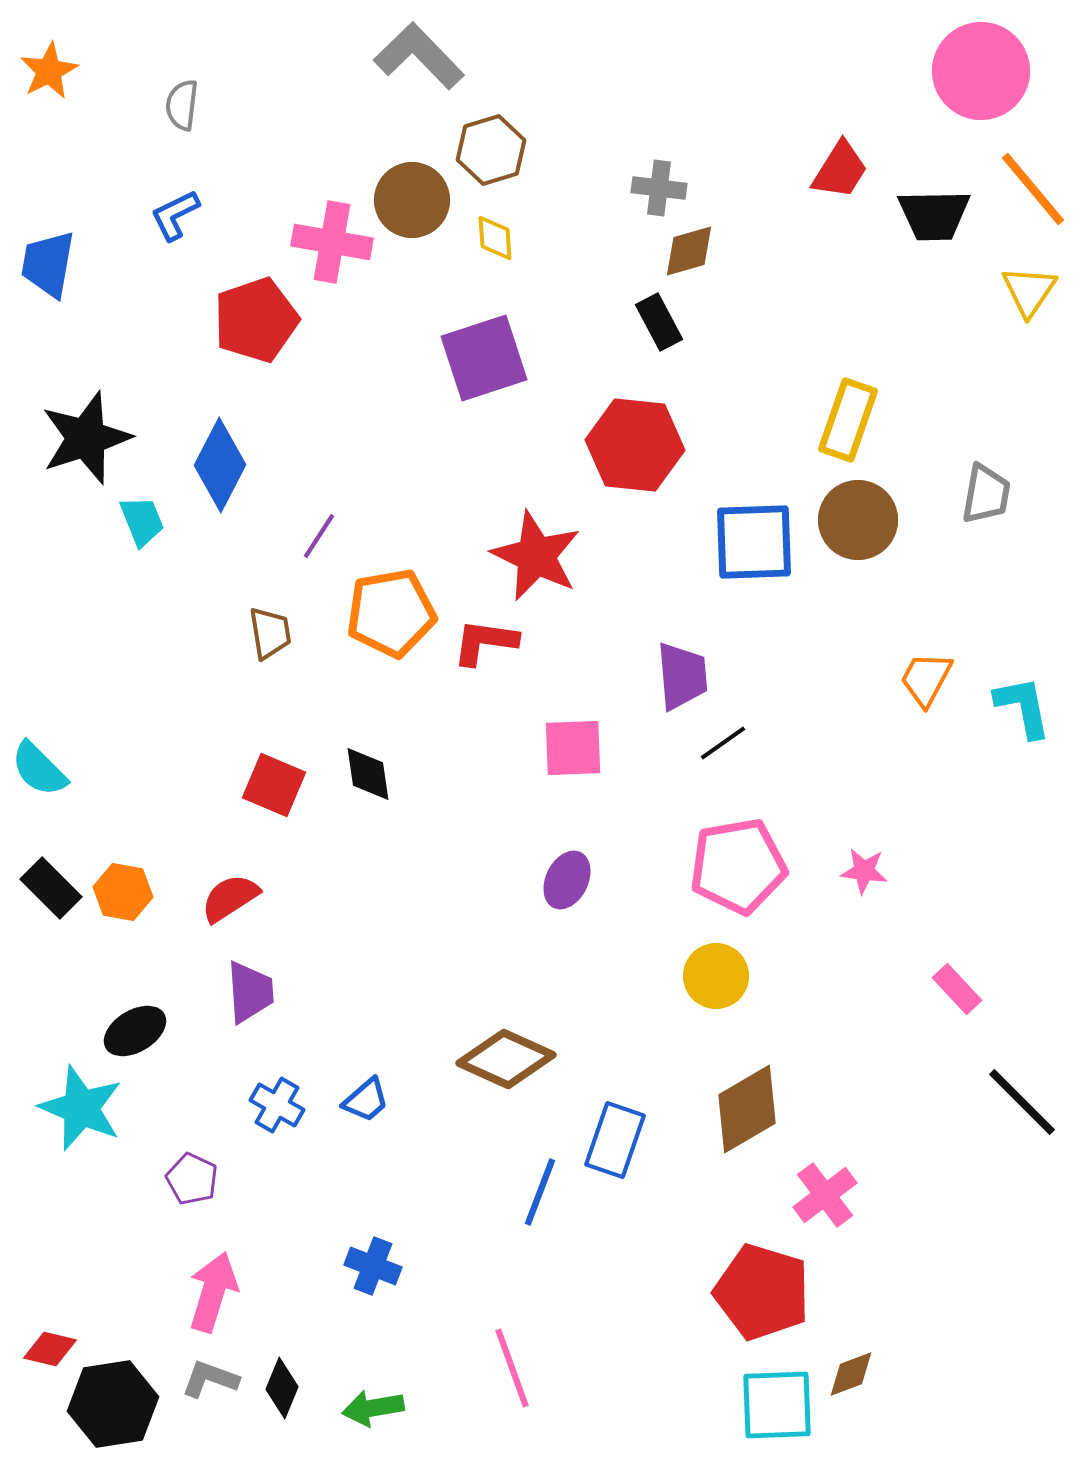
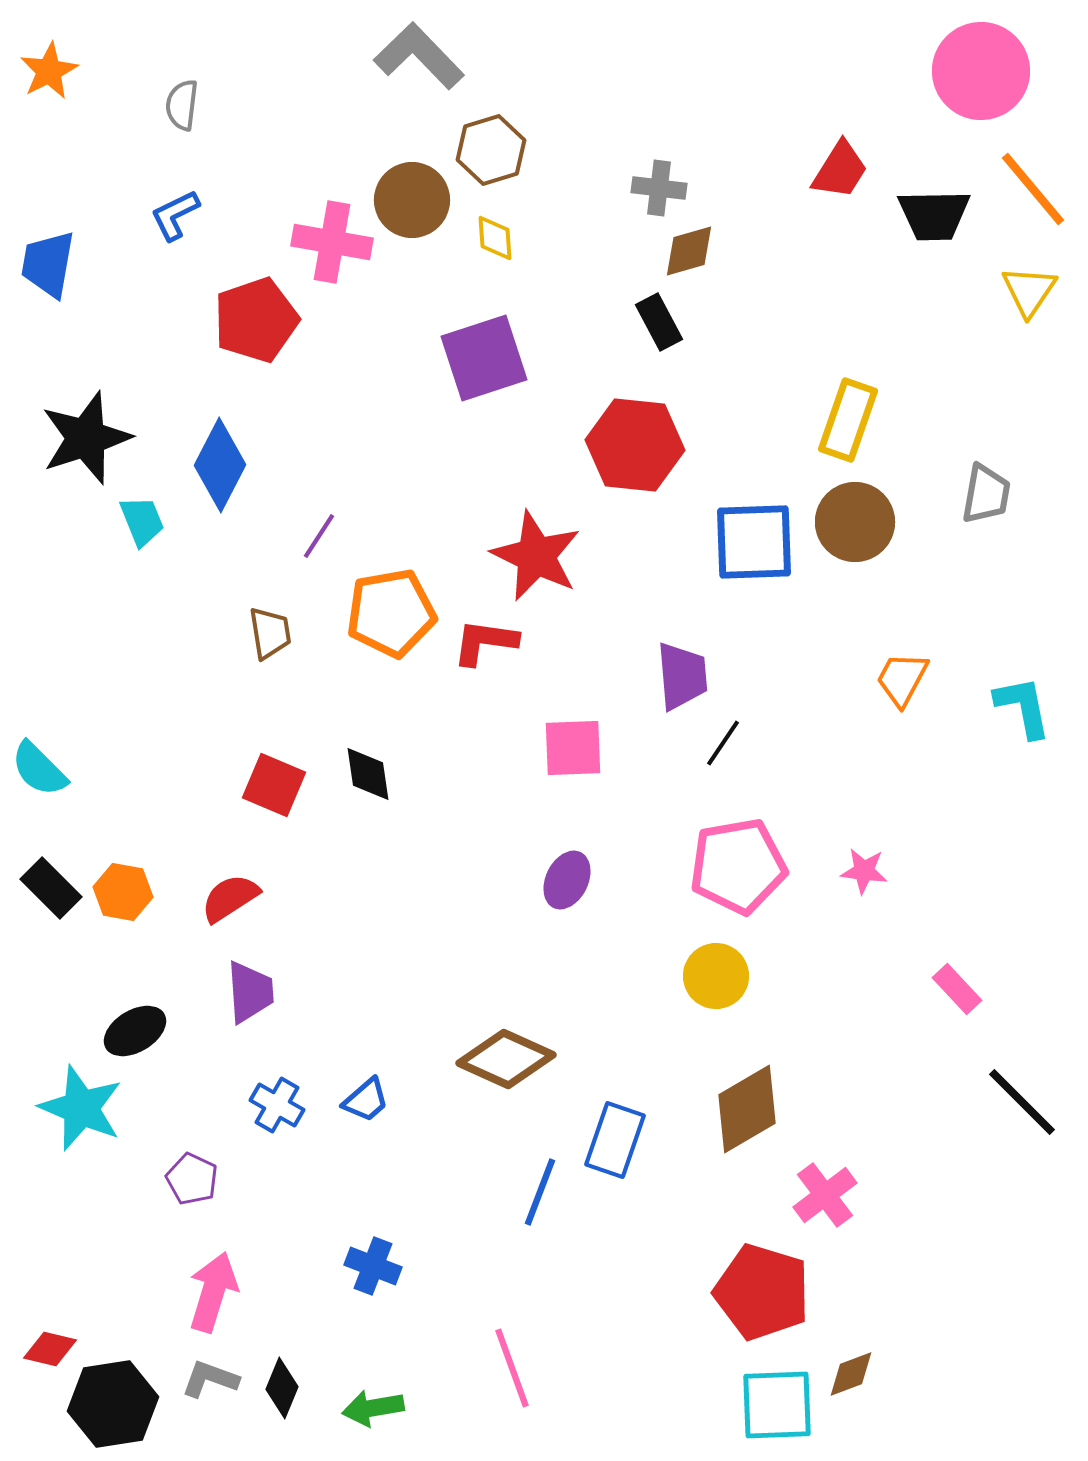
brown circle at (858, 520): moved 3 px left, 2 px down
orange trapezoid at (926, 679): moved 24 px left
black line at (723, 743): rotated 21 degrees counterclockwise
